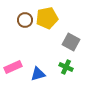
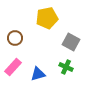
brown circle: moved 10 px left, 18 px down
pink rectangle: rotated 24 degrees counterclockwise
